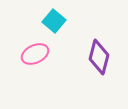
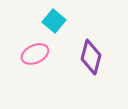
purple diamond: moved 8 px left
